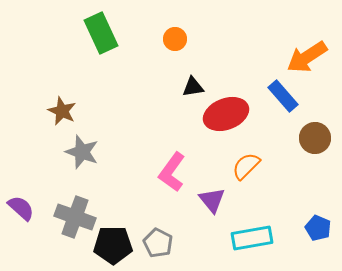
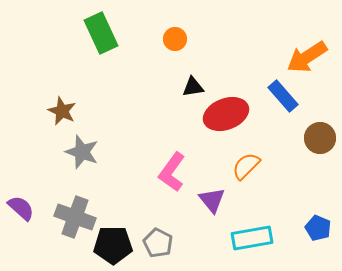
brown circle: moved 5 px right
